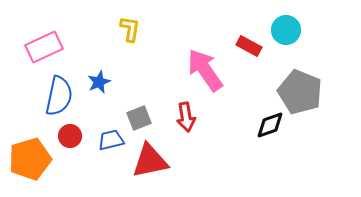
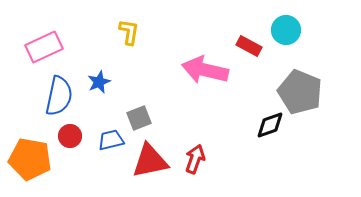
yellow L-shape: moved 1 px left, 3 px down
pink arrow: rotated 42 degrees counterclockwise
red arrow: moved 9 px right, 42 px down; rotated 152 degrees counterclockwise
orange pentagon: rotated 27 degrees clockwise
